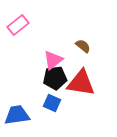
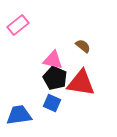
pink triangle: rotated 50 degrees clockwise
black pentagon: rotated 30 degrees clockwise
blue trapezoid: moved 2 px right
